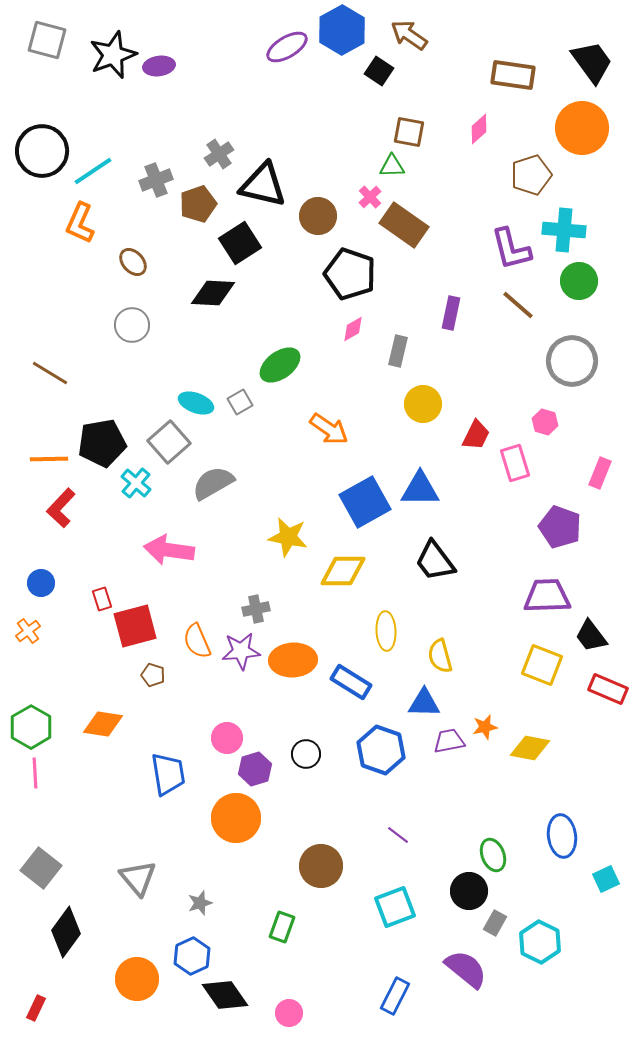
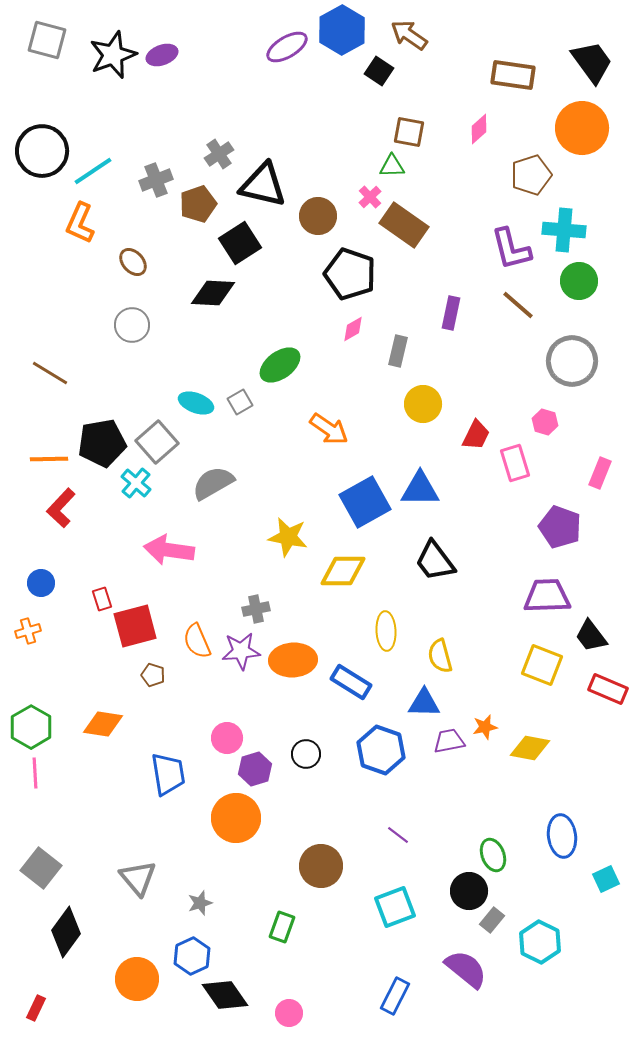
purple ellipse at (159, 66): moved 3 px right, 11 px up; rotated 12 degrees counterclockwise
gray square at (169, 442): moved 12 px left
orange cross at (28, 631): rotated 20 degrees clockwise
gray rectangle at (495, 923): moved 3 px left, 3 px up; rotated 10 degrees clockwise
